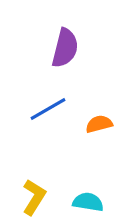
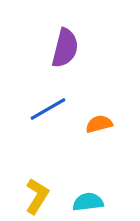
yellow L-shape: moved 3 px right, 1 px up
cyan semicircle: rotated 16 degrees counterclockwise
